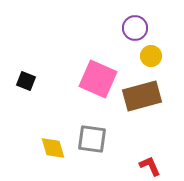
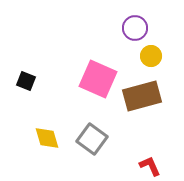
gray square: rotated 28 degrees clockwise
yellow diamond: moved 6 px left, 10 px up
